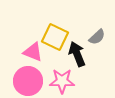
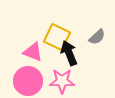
yellow square: moved 2 px right
black arrow: moved 8 px left, 1 px up
